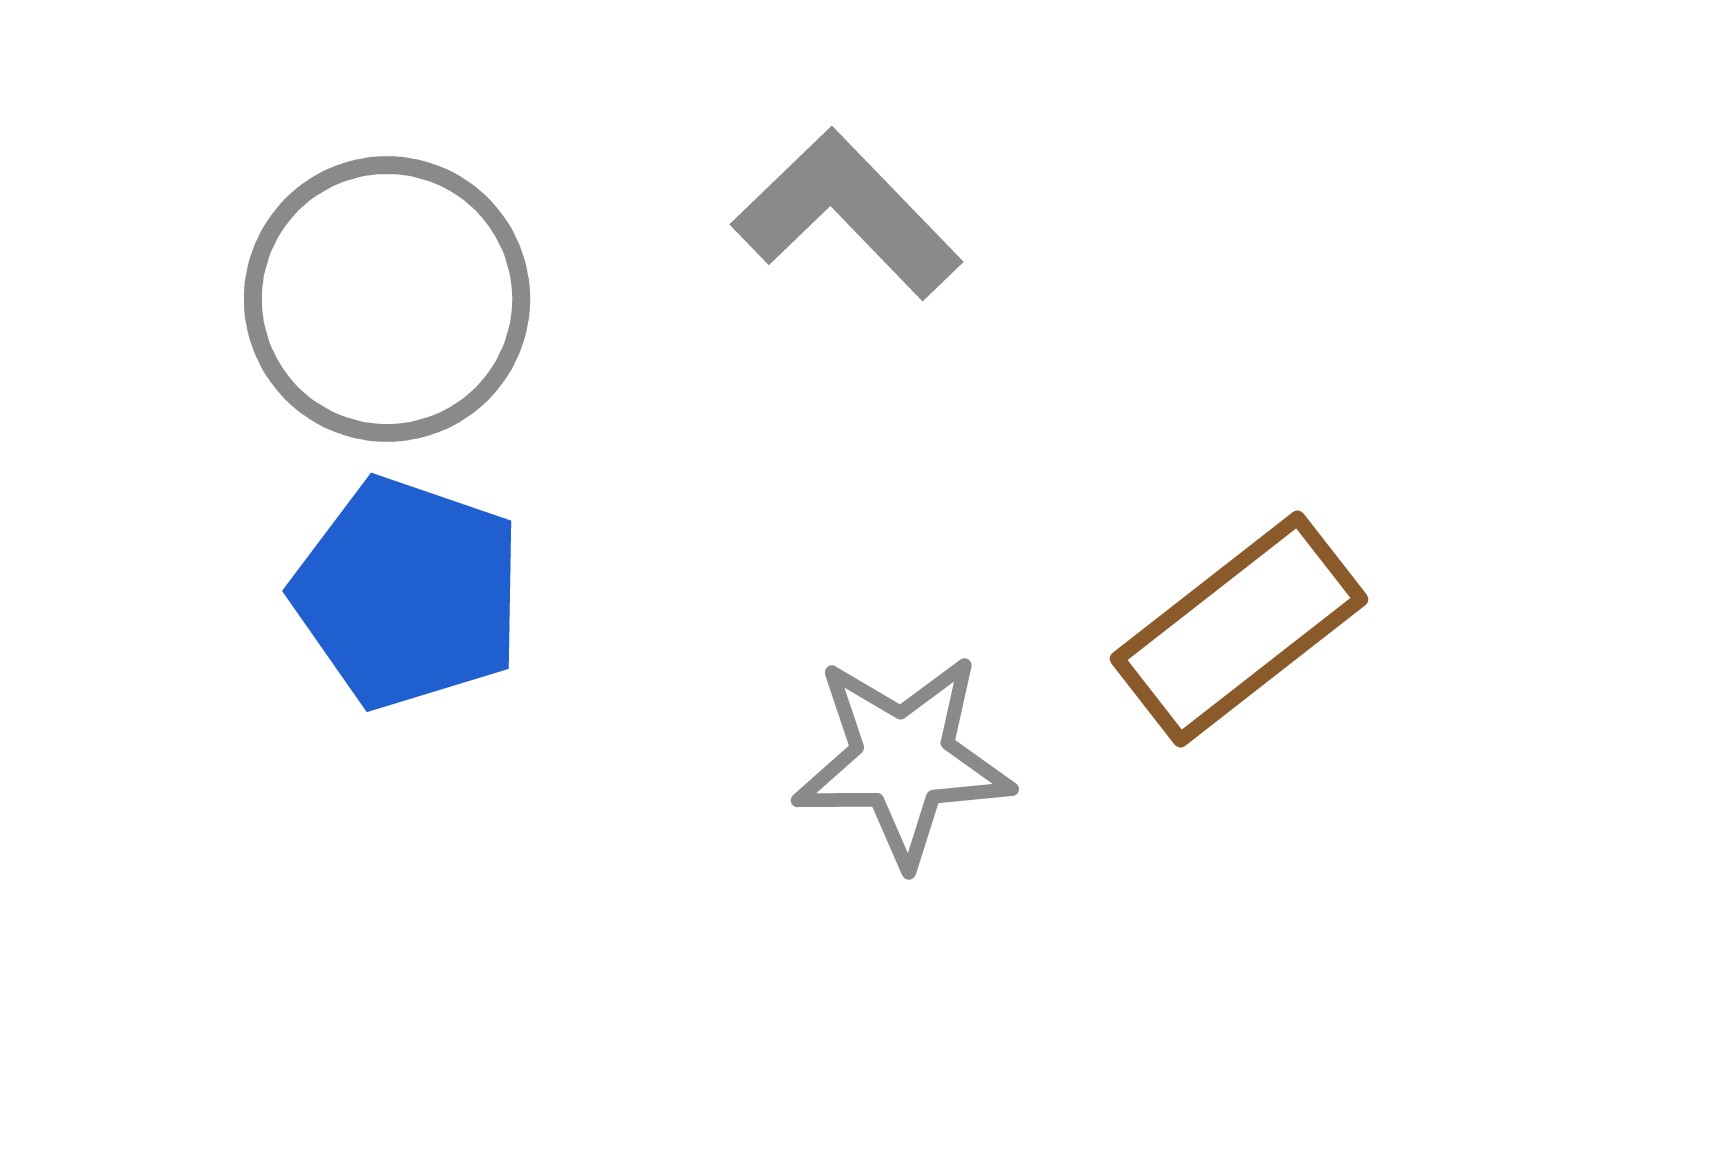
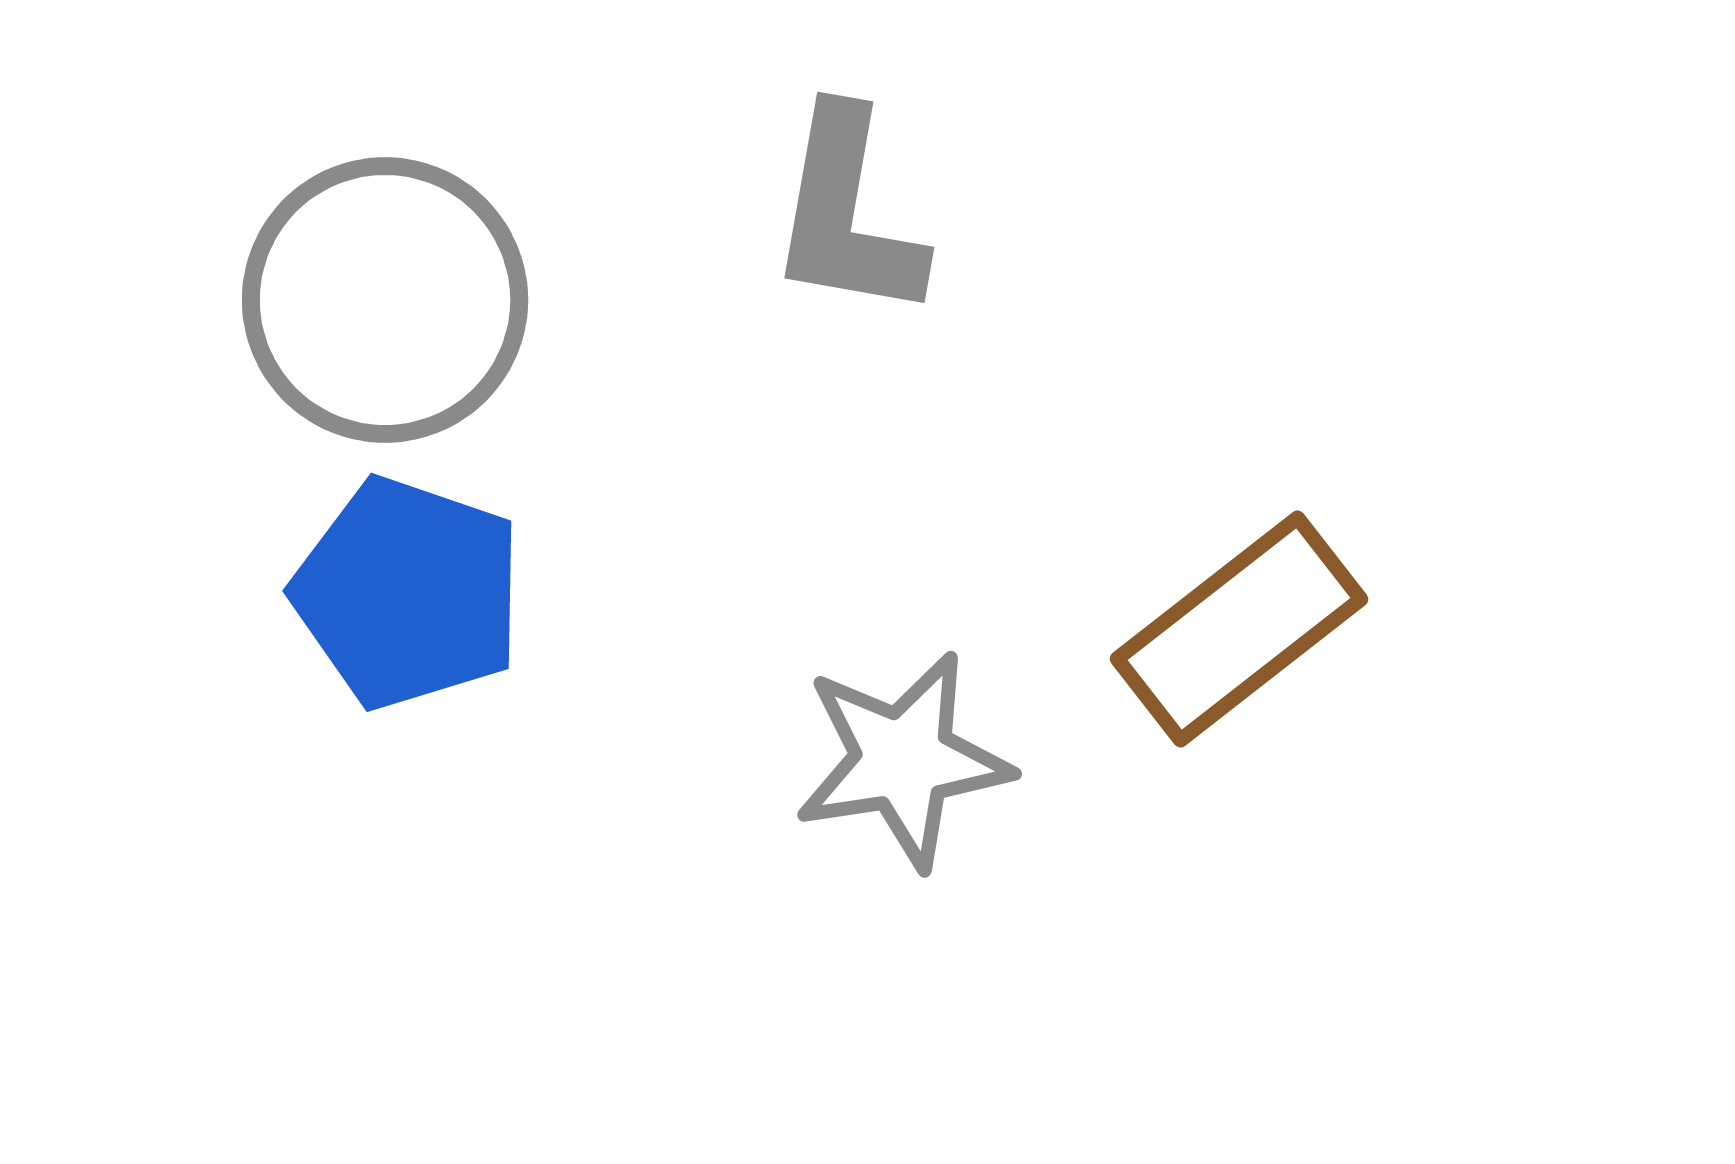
gray L-shape: rotated 126 degrees counterclockwise
gray circle: moved 2 px left, 1 px down
gray star: rotated 8 degrees counterclockwise
